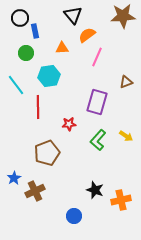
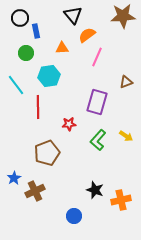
blue rectangle: moved 1 px right
